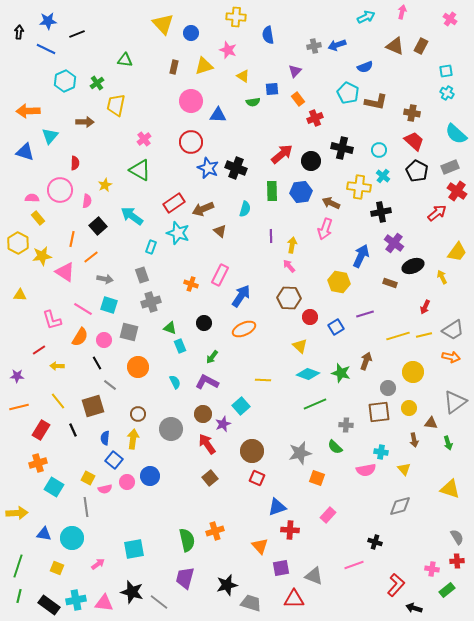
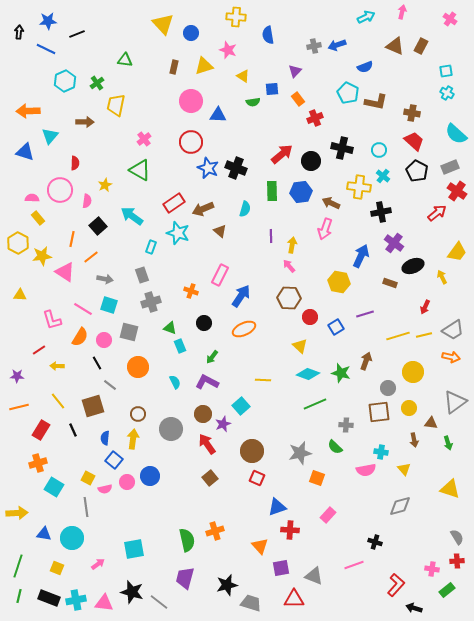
orange cross at (191, 284): moved 7 px down
black rectangle at (49, 605): moved 7 px up; rotated 15 degrees counterclockwise
